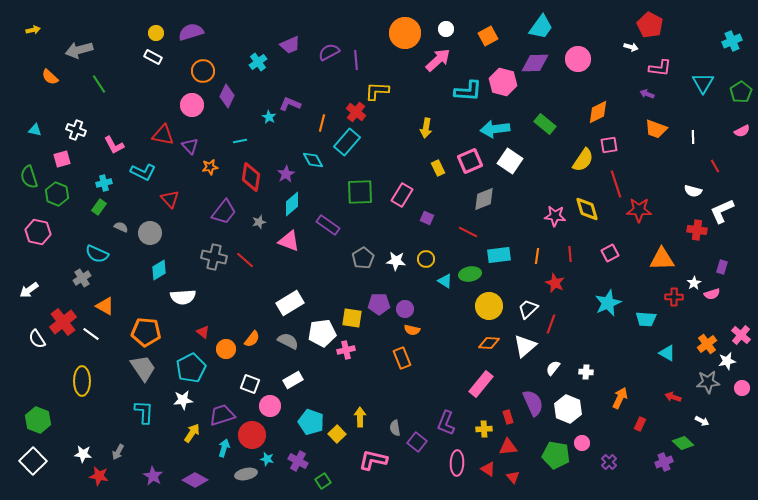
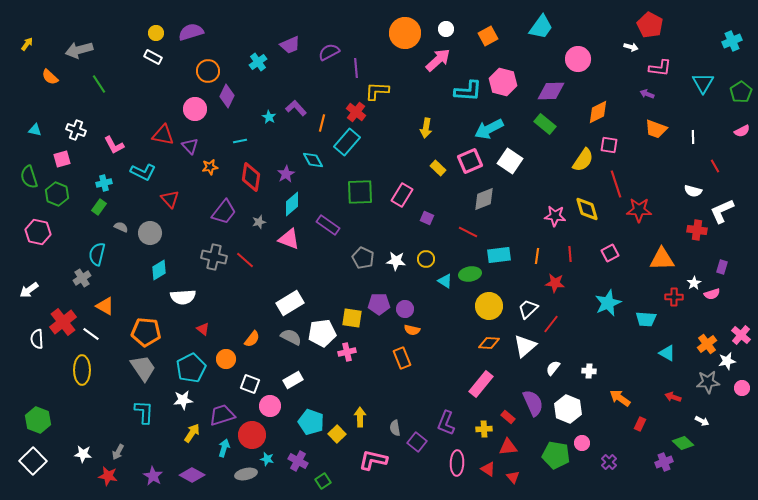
yellow arrow at (33, 30): moved 6 px left, 14 px down; rotated 40 degrees counterclockwise
purple line at (356, 60): moved 8 px down
purple diamond at (535, 63): moved 16 px right, 28 px down
orange circle at (203, 71): moved 5 px right
purple L-shape at (290, 104): moved 6 px right, 4 px down; rotated 25 degrees clockwise
pink circle at (192, 105): moved 3 px right, 4 px down
cyan arrow at (495, 129): moved 6 px left; rotated 20 degrees counterclockwise
pink square at (609, 145): rotated 18 degrees clockwise
yellow rectangle at (438, 168): rotated 21 degrees counterclockwise
pink triangle at (289, 241): moved 2 px up
cyan semicircle at (97, 254): rotated 80 degrees clockwise
gray pentagon at (363, 258): rotated 15 degrees counterclockwise
red star at (555, 283): rotated 18 degrees counterclockwise
red line at (551, 324): rotated 18 degrees clockwise
red triangle at (203, 332): moved 3 px up
white semicircle at (37, 339): rotated 30 degrees clockwise
gray semicircle at (288, 341): moved 3 px right, 4 px up
orange circle at (226, 349): moved 10 px down
pink cross at (346, 350): moved 1 px right, 2 px down
white cross at (586, 372): moved 3 px right, 1 px up
yellow ellipse at (82, 381): moved 11 px up
orange arrow at (620, 398): rotated 80 degrees counterclockwise
red rectangle at (508, 417): rotated 32 degrees counterclockwise
red star at (99, 476): moved 9 px right
purple diamond at (195, 480): moved 3 px left, 5 px up
